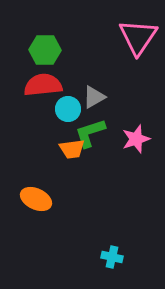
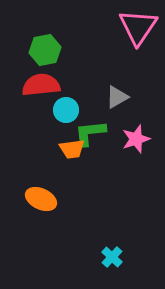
pink triangle: moved 10 px up
green hexagon: rotated 12 degrees counterclockwise
red semicircle: moved 2 px left
gray triangle: moved 23 px right
cyan circle: moved 2 px left, 1 px down
green L-shape: rotated 12 degrees clockwise
orange ellipse: moved 5 px right
cyan cross: rotated 30 degrees clockwise
